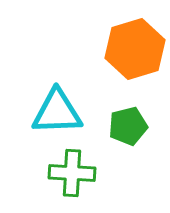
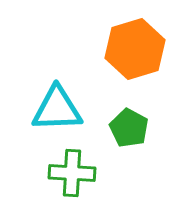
cyan triangle: moved 3 px up
green pentagon: moved 1 px right, 2 px down; rotated 30 degrees counterclockwise
